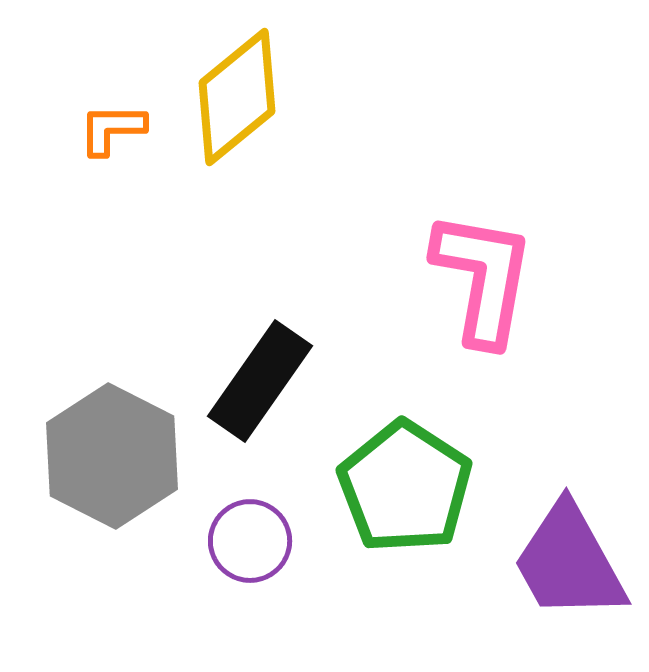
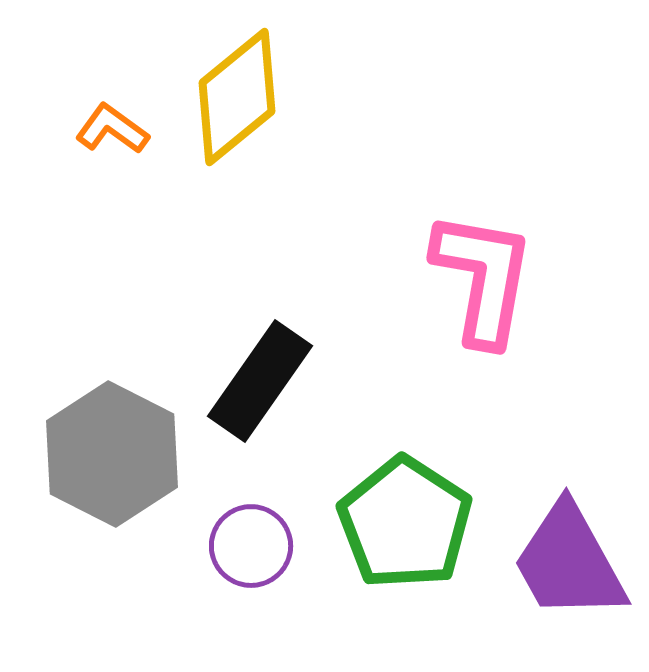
orange L-shape: rotated 36 degrees clockwise
gray hexagon: moved 2 px up
green pentagon: moved 36 px down
purple circle: moved 1 px right, 5 px down
